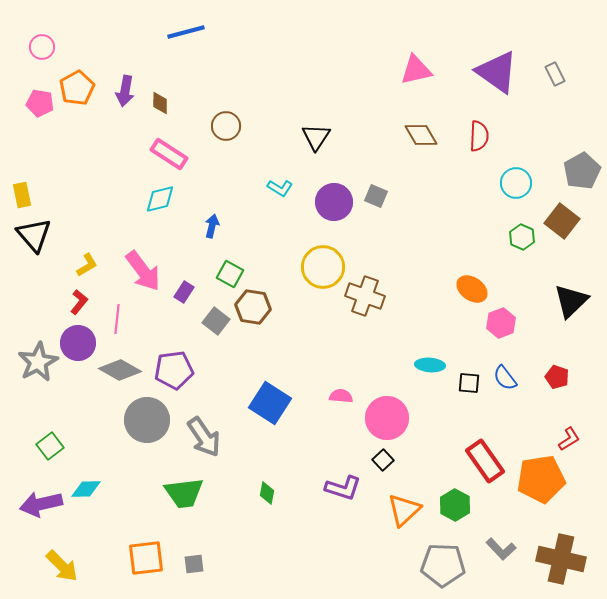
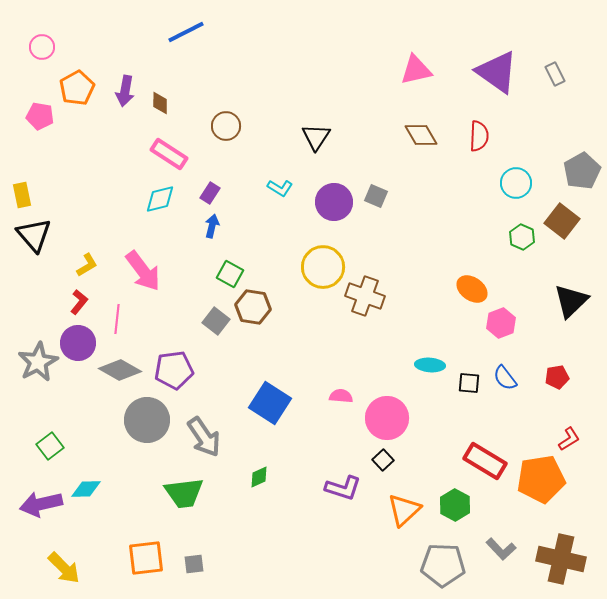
blue line at (186, 32): rotated 12 degrees counterclockwise
pink pentagon at (40, 103): moved 13 px down
purple rectangle at (184, 292): moved 26 px right, 99 px up
red pentagon at (557, 377): rotated 30 degrees counterclockwise
red rectangle at (485, 461): rotated 24 degrees counterclockwise
green diamond at (267, 493): moved 8 px left, 16 px up; rotated 55 degrees clockwise
yellow arrow at (62, 566): moved 2 px right, 2 px down
